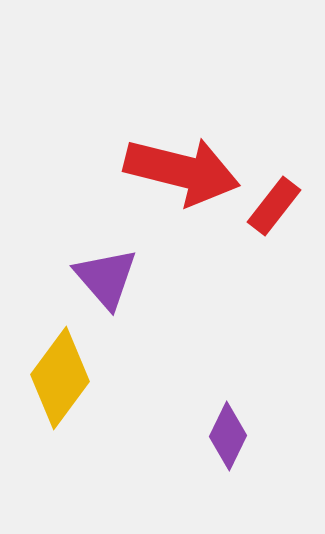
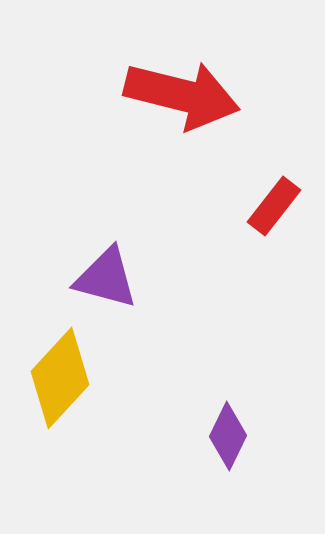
red arrow: moved 76 px up
purple triangle: rotated 34 degrees counterclockwise
yellow diamond: rotated 6 degrees clockwise
